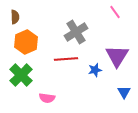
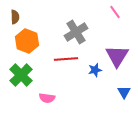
orange hexagon: moved 1 px right, 1 px up; rotated 15 degrees counterclockwise
